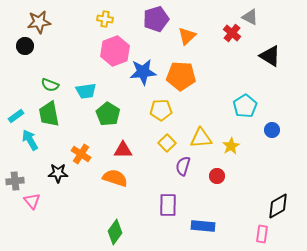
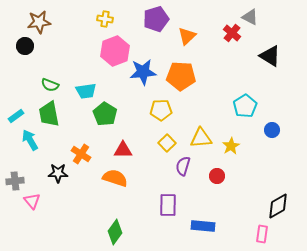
green pentagon: moved 3 px left
